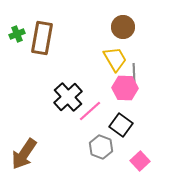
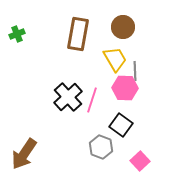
brown rectangle: moved 36 px right, 4 px up
gray line: moved 1 px right, 2 px up
pink line: moved 2 px right, 11 px up; rotated 30 degrees counterclockwise
